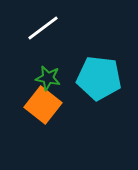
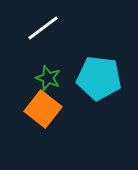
green star: rotated 10 degrees clockwise
orange square: moved 4 px down
